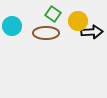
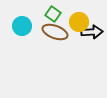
yellow circle: moved 1 px right, 1 px down
cyan circle: moved 10 px right
brown ellipse: moved 9 px right, 1 px up; rotated 20 degrees clockwise
